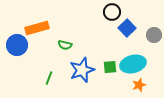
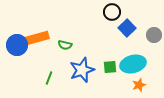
orange rectangle: moved 10 px down
